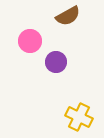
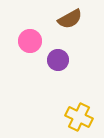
brown semicircle: moved 2 px right, 3 px down
purple circle: moved 2 px right, 2 px up
